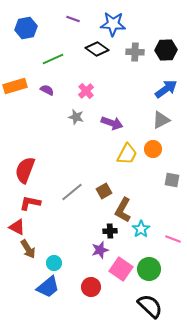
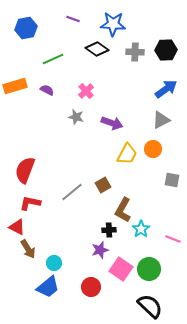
brown square: moved 1 px left, 6 px up
black cross: moved 1 px left, 1 px up
